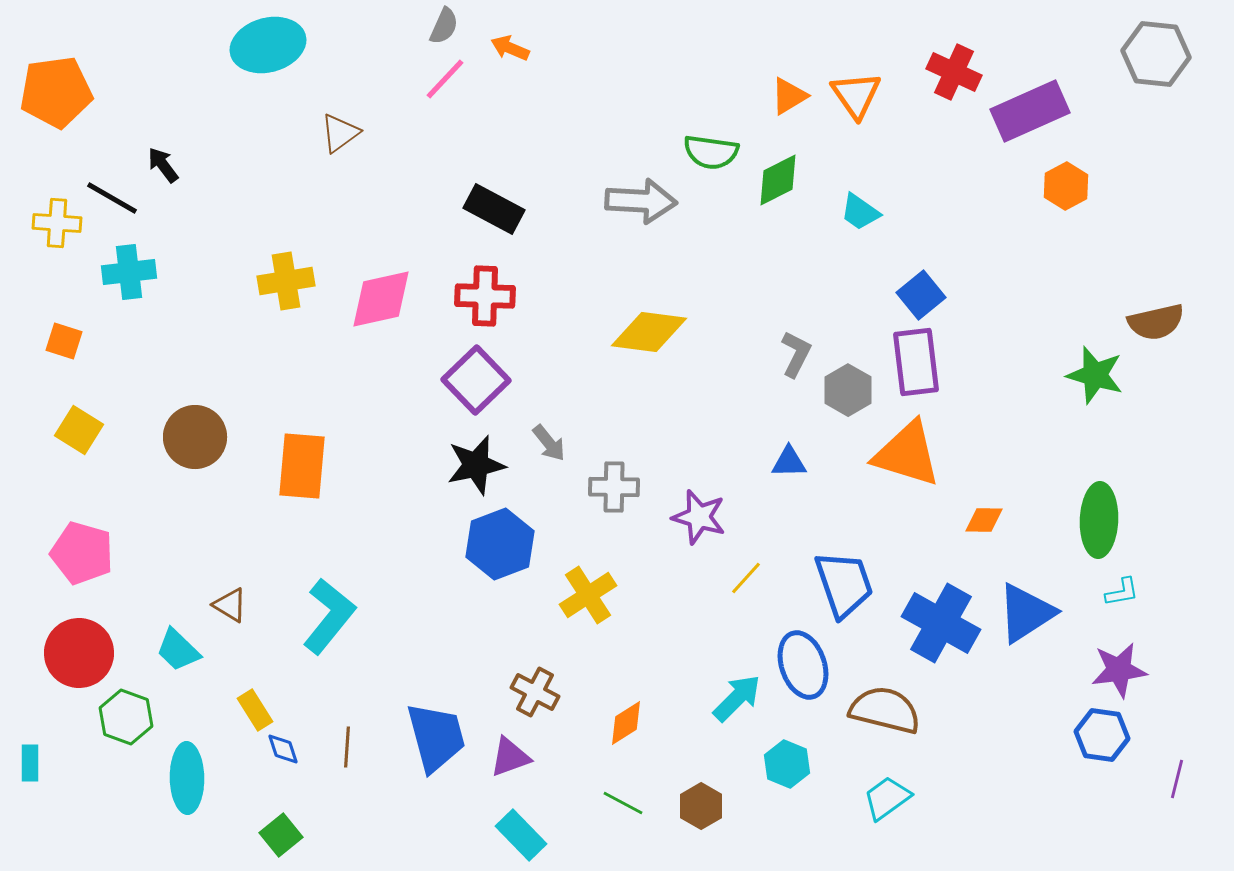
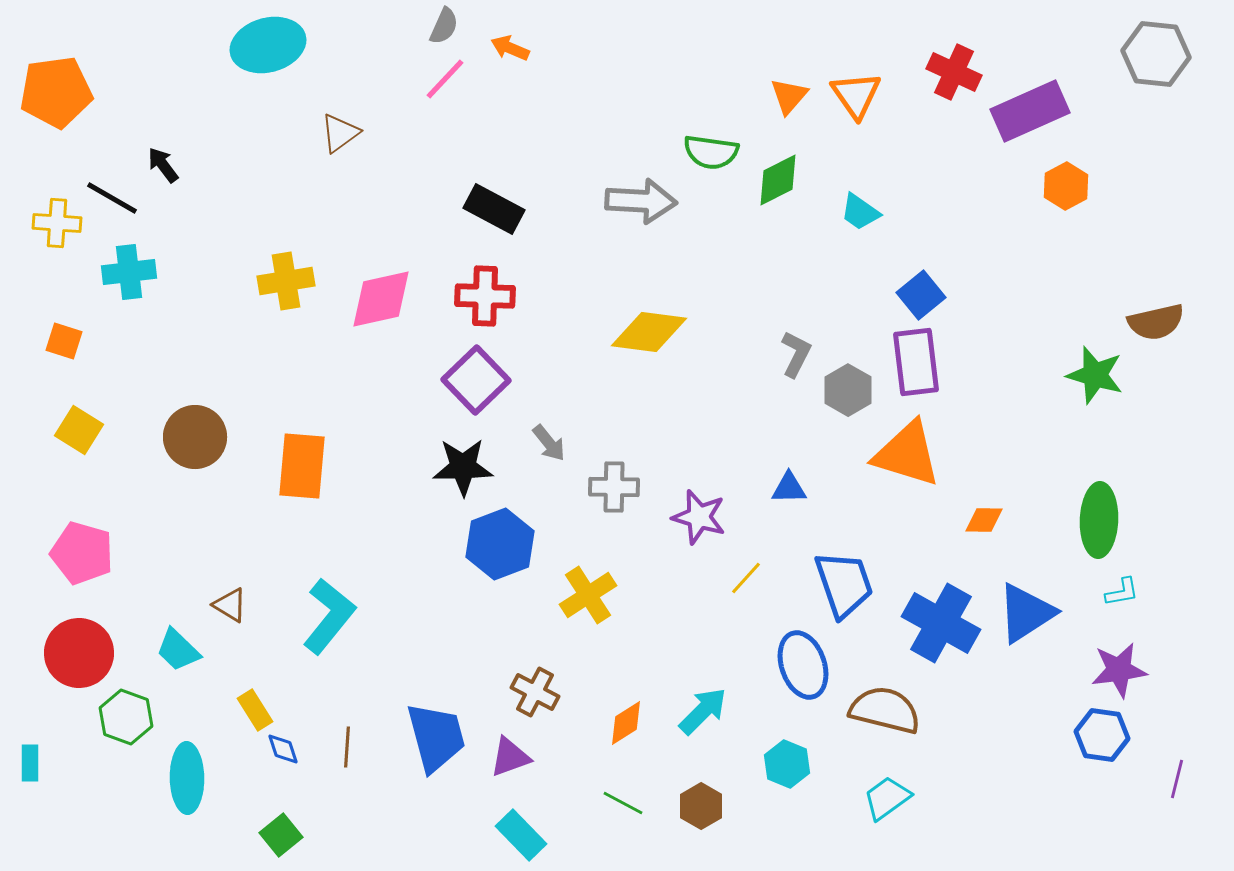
orange triangle at (789, 96): rotated 18 degrees counterclockwise
blue triangle at (789, 462): moved 26 px down
black star at (476, 465): moved 13 px left, 2 px down; rotated 12 degrees clockwise
cyan arrow at (737, 698): moved 34 px left, 13 px down
